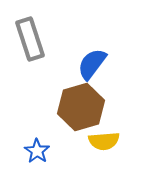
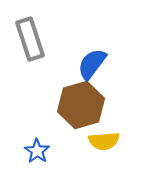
brown hexagon: moved 2 px up
